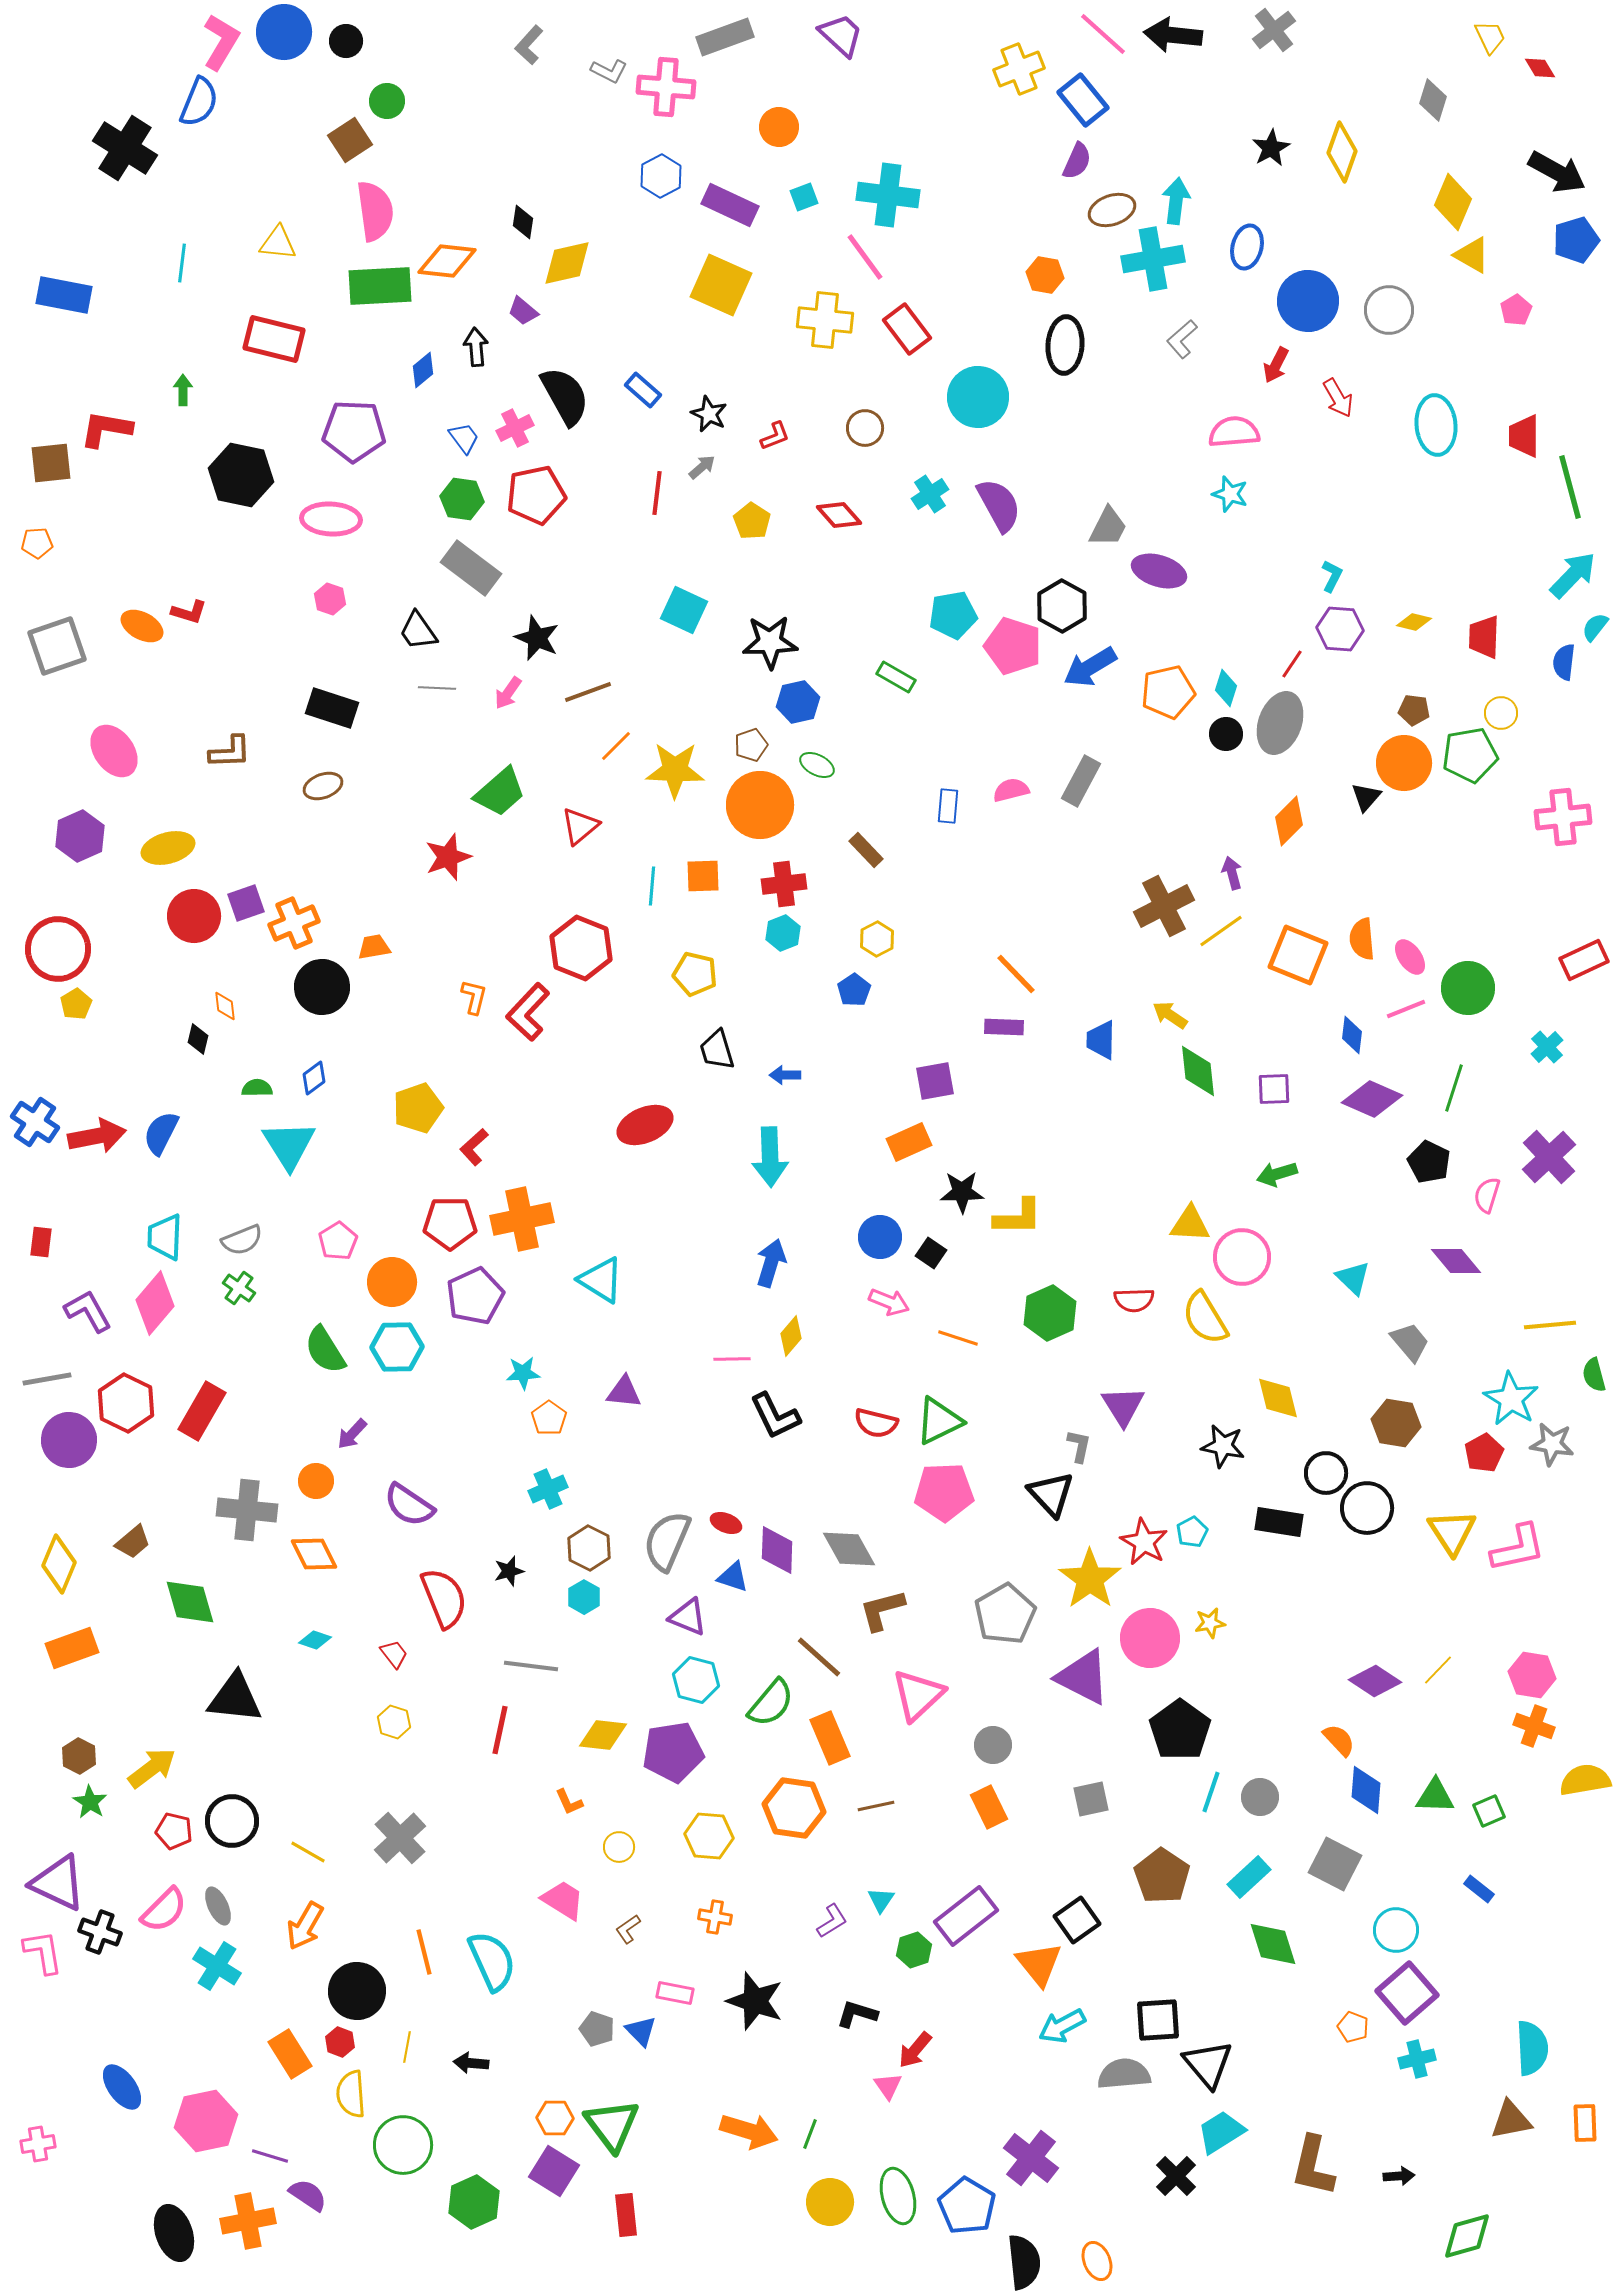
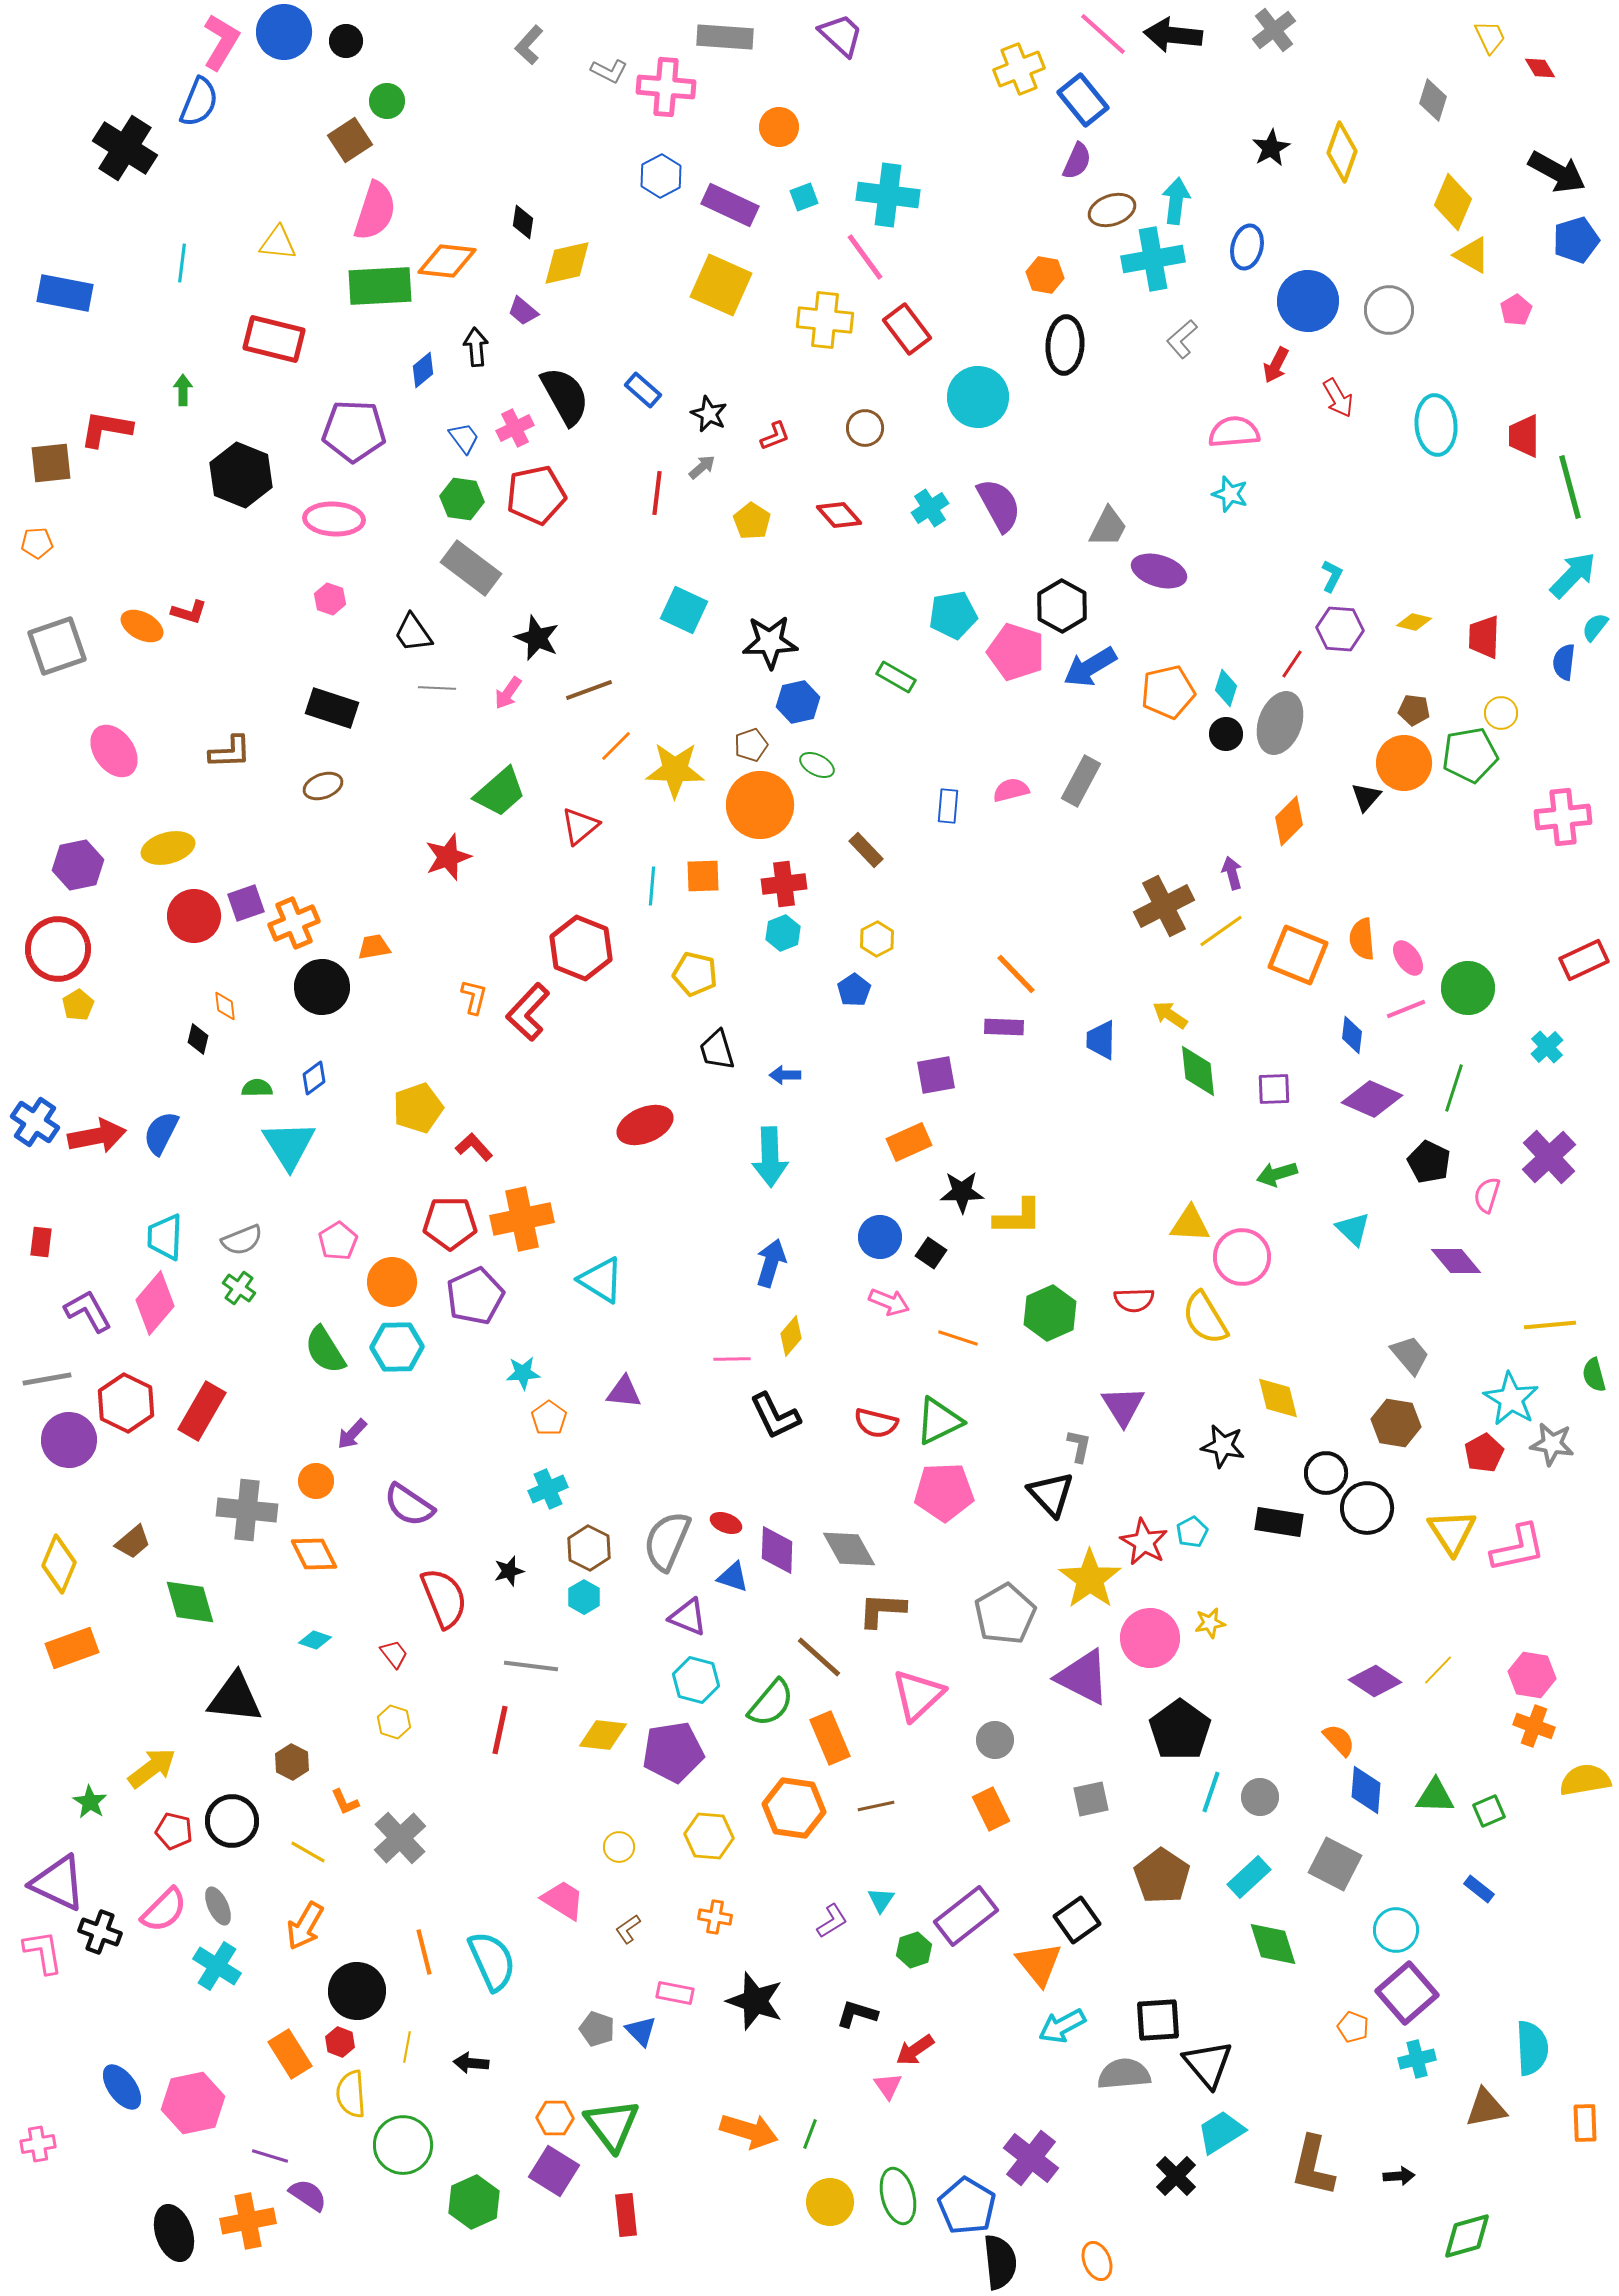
gray rectangle at (725, 37): rotated 24 degrees clockwise
pink semicircle at (375, 211): rotated 26 degrees clockwise
blue rectangle at (64, 295): moved 1 px right, 2 px up
black hexagon at (241, 475): rotated 10 degrees clockwise
cyan cross at (930, 494): moved 14 px down
pink ellipse at (331, 519): moved 3 px right
black trapezoid at (418, 631): moved 5 px left, 2 px down
pink pentagon at (1013, 646): moved 3 px right, 6 px down
brown line at (588, 692): moved 1 px right, 2 px up
purple hexagon at (80, 836): moved 2 px left, 29 px down; rotated 12 degrees clockwise
pink ellipse at (1410, 957): moved 2 px left, 1 px down
yellow pentagon at (76, 1004): moved 2 px right, 1 px down
purple square at (935, 1081): moved 1 px right, 6 px up
red L-shape at (474, 1147): rotated 90 degrees clockwise
cyan triangle at (1353, 1278): moved 49 px up
gray trapezoid at (1410, 1342): moved 13 px down
brown L-shape at (882, 1610): rotated 18 degrees clockwise
gray circle at (993, 1745): moved 2 px right, 5 px up
brown hexagon at (79, 1756): moved 213 px right, 6 px down
orange L-shape at (569, 1802): moved 224 px left
orange rectangle at (989, 1807): moved 2 px right, 2 px down
red arrow at (915, 2050): rotated 15 degrees clockwise
brown triangle at (1511, 2120): moved 25 px left, 12 px up
pink hexagon at (206, 2121): moved 13 px left, 18 px up
black semicircle at (1024, 2262): moved 24 px left
